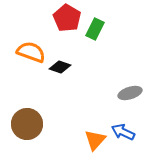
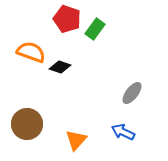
red pentagon: moved 1 px down; rotated 12 degrees counterclockwise
green rectangle: rotated 10 degrees clockwise
gray ellipse: moved 2 px right; rotated 35 degrees counterclockwise
orange triangle: moved 19 px left
